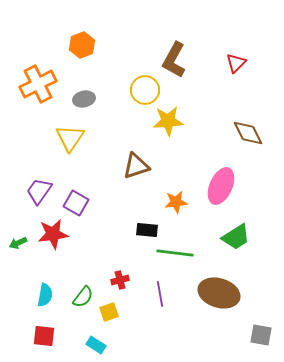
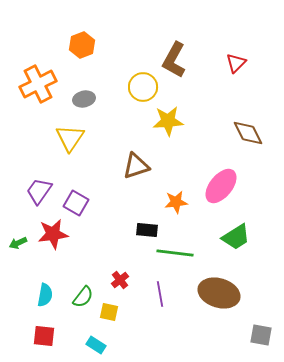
yellow circle: moved 2 px left, 3 px up
pink ellipse: rotated 15 degrees clockwise
red cross: rotated 24 degrees counterclockwise
yellow square: rotated 30 degrees clockwise
